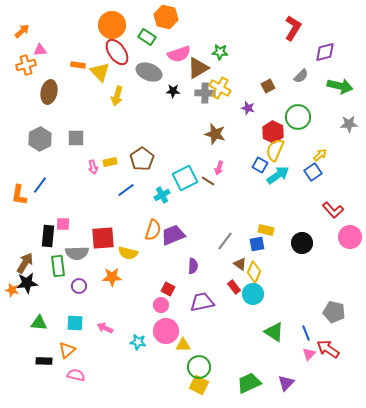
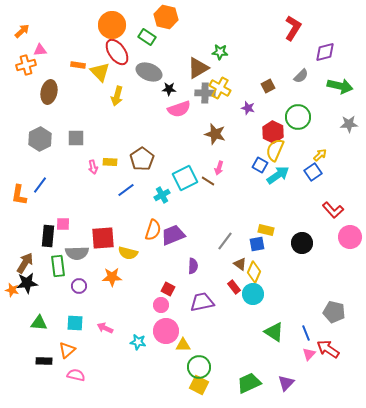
pink semicircle at (179, 54): moved 55 px down
black star at (173, 91): moved 4 px left, 2 px up
yellow rectangle at (110, 162): rotated 16 degrees clockwise
